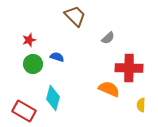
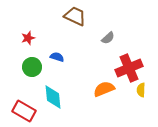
brown trapezoid: rotated 20 degrees counterclockwise
red star: moved 1 px left, 2 px up
green circle: moved 1 px left, 3 px down
red cross: rotated 24 degrees counterclockwise
orange semicircle: moved 5 px left; rotated 45 degrees counterclockwise
cyan diamond: moved 1 px up; rotated 20 degrees counterclockwise
yellow semicircle: moved 15 px up
